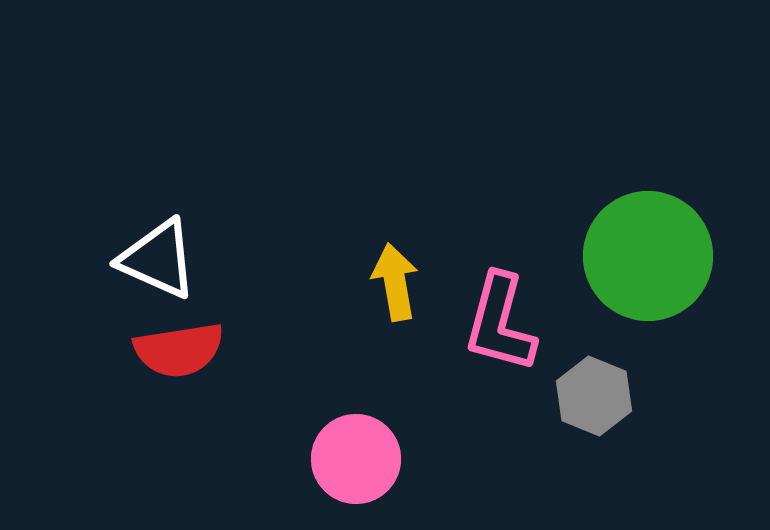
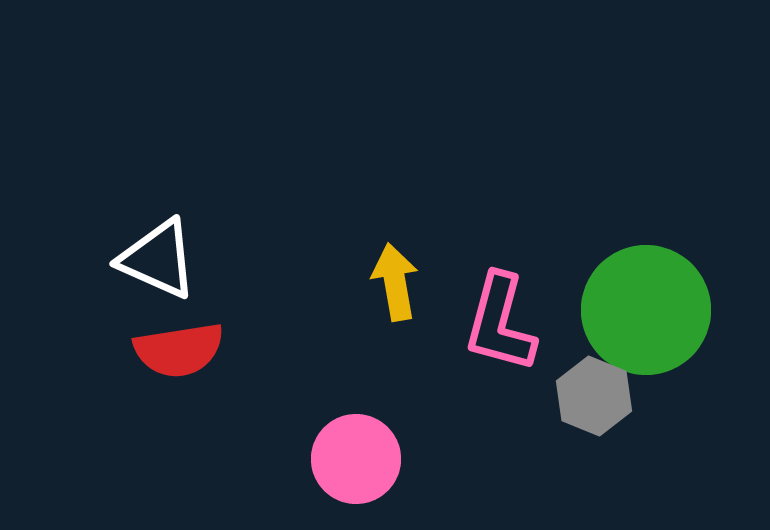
green circle: moved 2 px left, 54 px down
